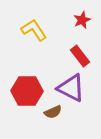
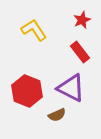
red rectangle: moved 4 px up
red hexagon: rotated 20 degrees clockwise
brown semicircle: moved 4 px right, 3 px down
